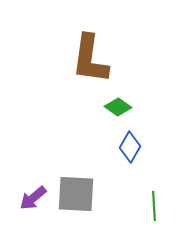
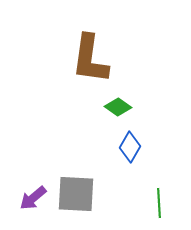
green line: moved 5 px right, 3 px up
